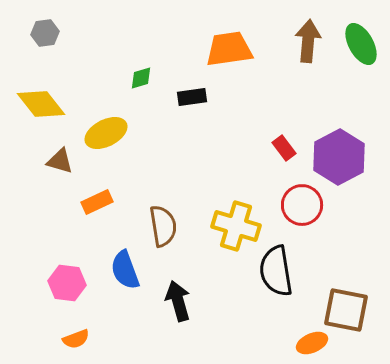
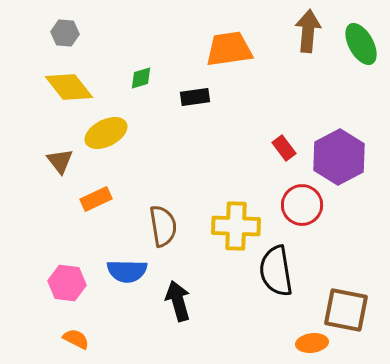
gray hexagon: moved 20 px right; rotated 12 degrees clockwise
brown arrow: moved 10 px up
black rectangle: moved 3 px right
yellow diamond: moved 28 px right, 17 px up
brown triangle: rotated 36 degrees clockwise
orange rectangle: moved 1 px left, 3 px up
yellow cross: rotated 15 degrees counterclockwise
blue semicircle: moved 2 px right, 1 px down; rotated 69 degrees counterclockwise
orange semicircle: rotated 132 degrees counterclockwise
orange ellipse: rotated 16 degrees clockwise
